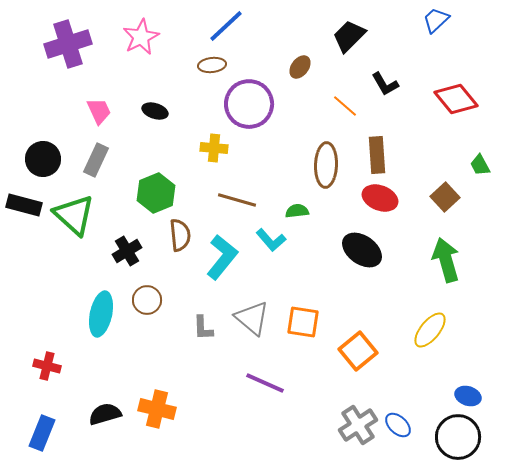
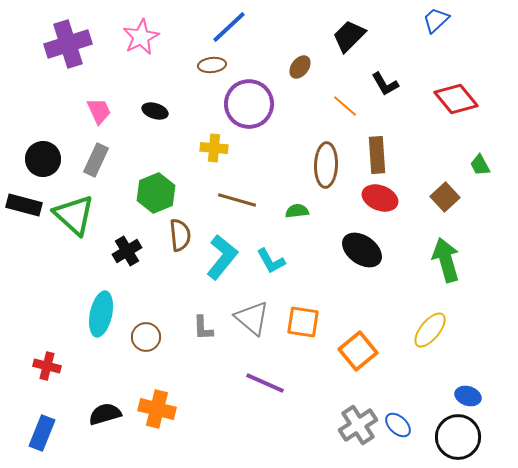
blue line at (226, 26): moved 3 px right, 1 px down
cyan L-shape at (271, 240): moved 21 px down; rotated 12 degrees clockwise
brown circle at (147, 300): moved 1 px left, 37 px down
